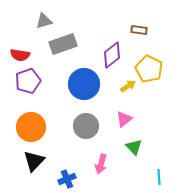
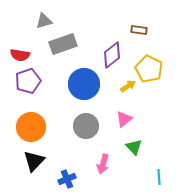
pink arrow: moved 2 px right
